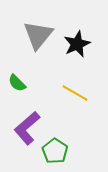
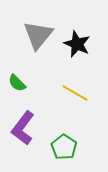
black star: rotated 24 degrees counterclockwise
purple L-shape: moved 4 px left; rotated 12 degrees counterclockwise
green pentagon: moved 9 px right, 4 px up
